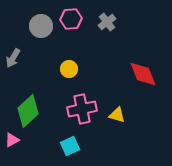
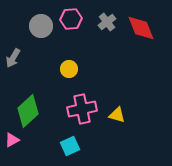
red diamond: moved 2 px left, 46 px up
